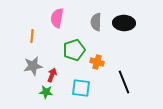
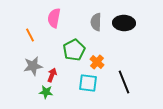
pink semicircle: moved 3 px left
orange line: moved 2 px left, 1 px up; rotated 32 degrees counterclockwise
green pentagon: rotated 10 degrees counterclockwise
orange cross: rotated 24 degrees clockwise
cyan square: moved 7 px right, 5 px up
